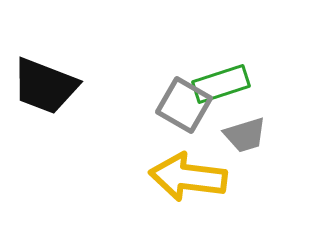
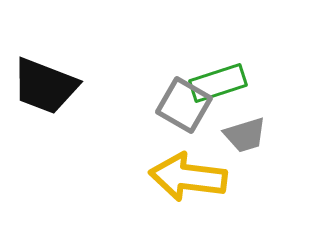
green rectangle: moved 3 px left, 1 px up
